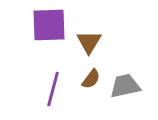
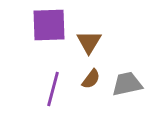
gray trapezoid: moved 2 px right, 2 px up
